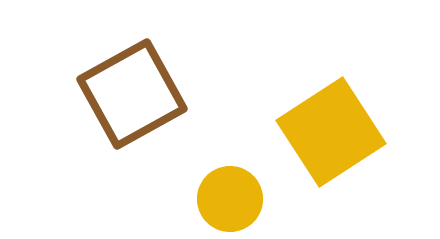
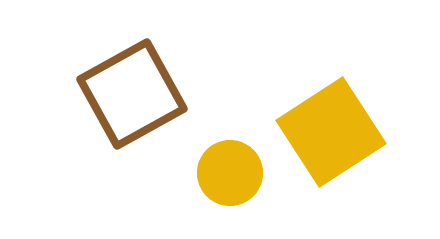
yellow circle: moved 26 px up
